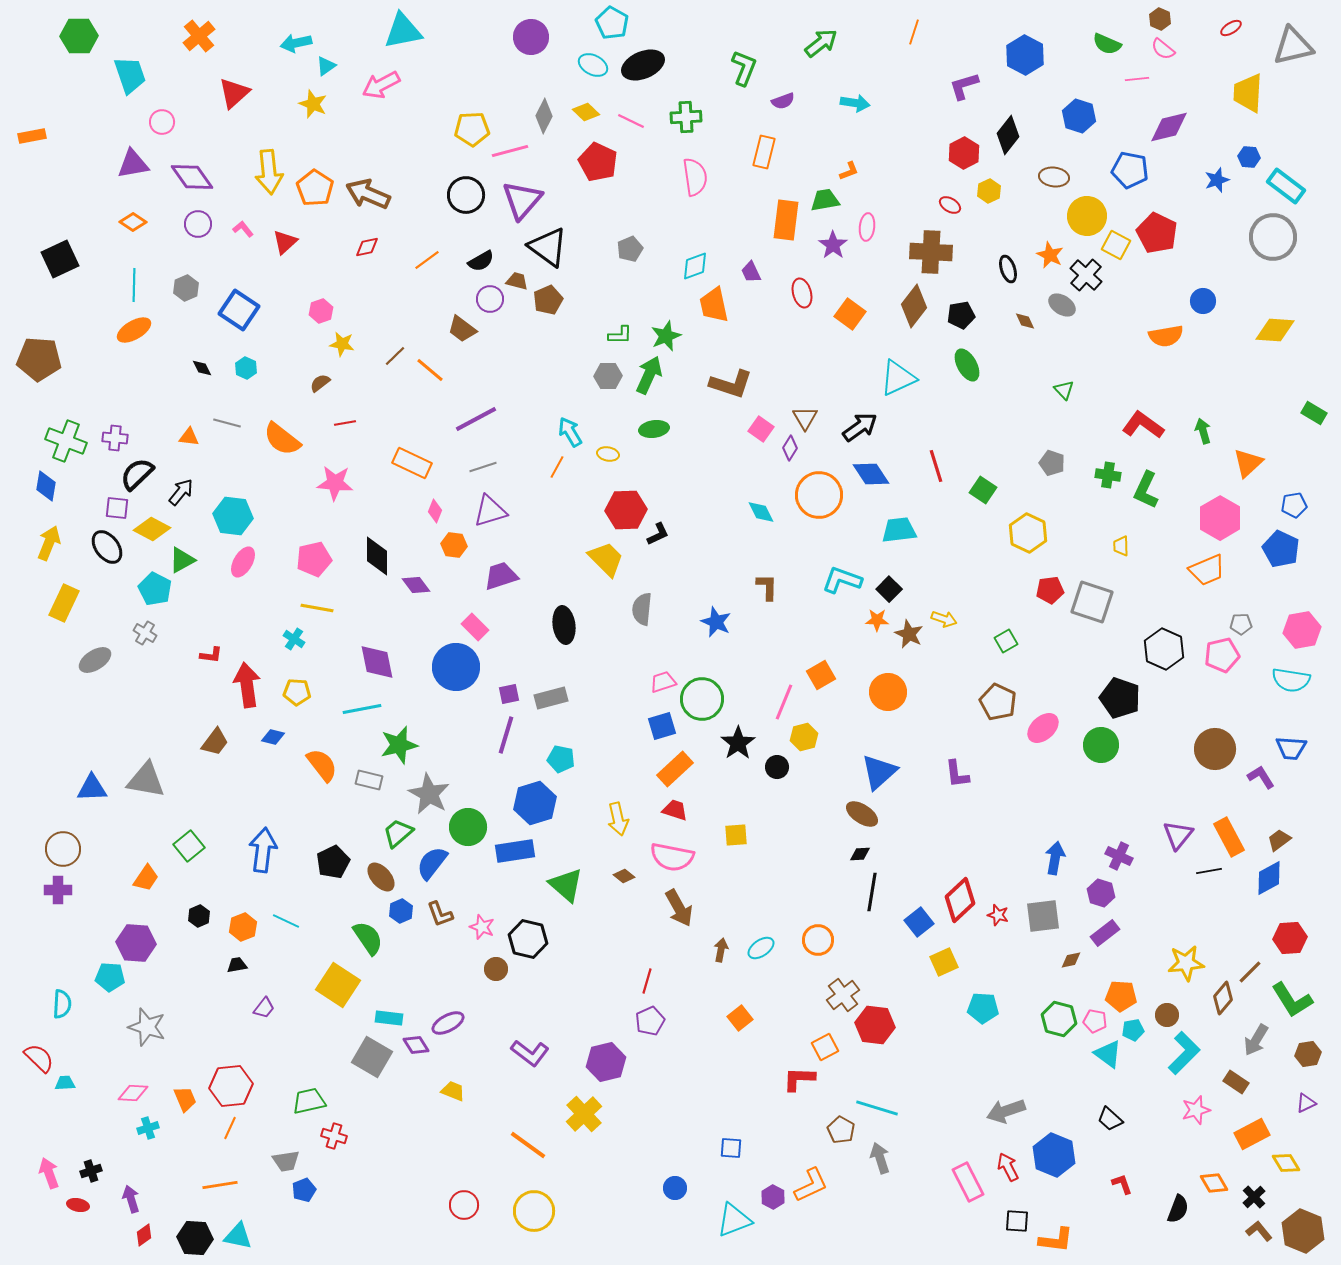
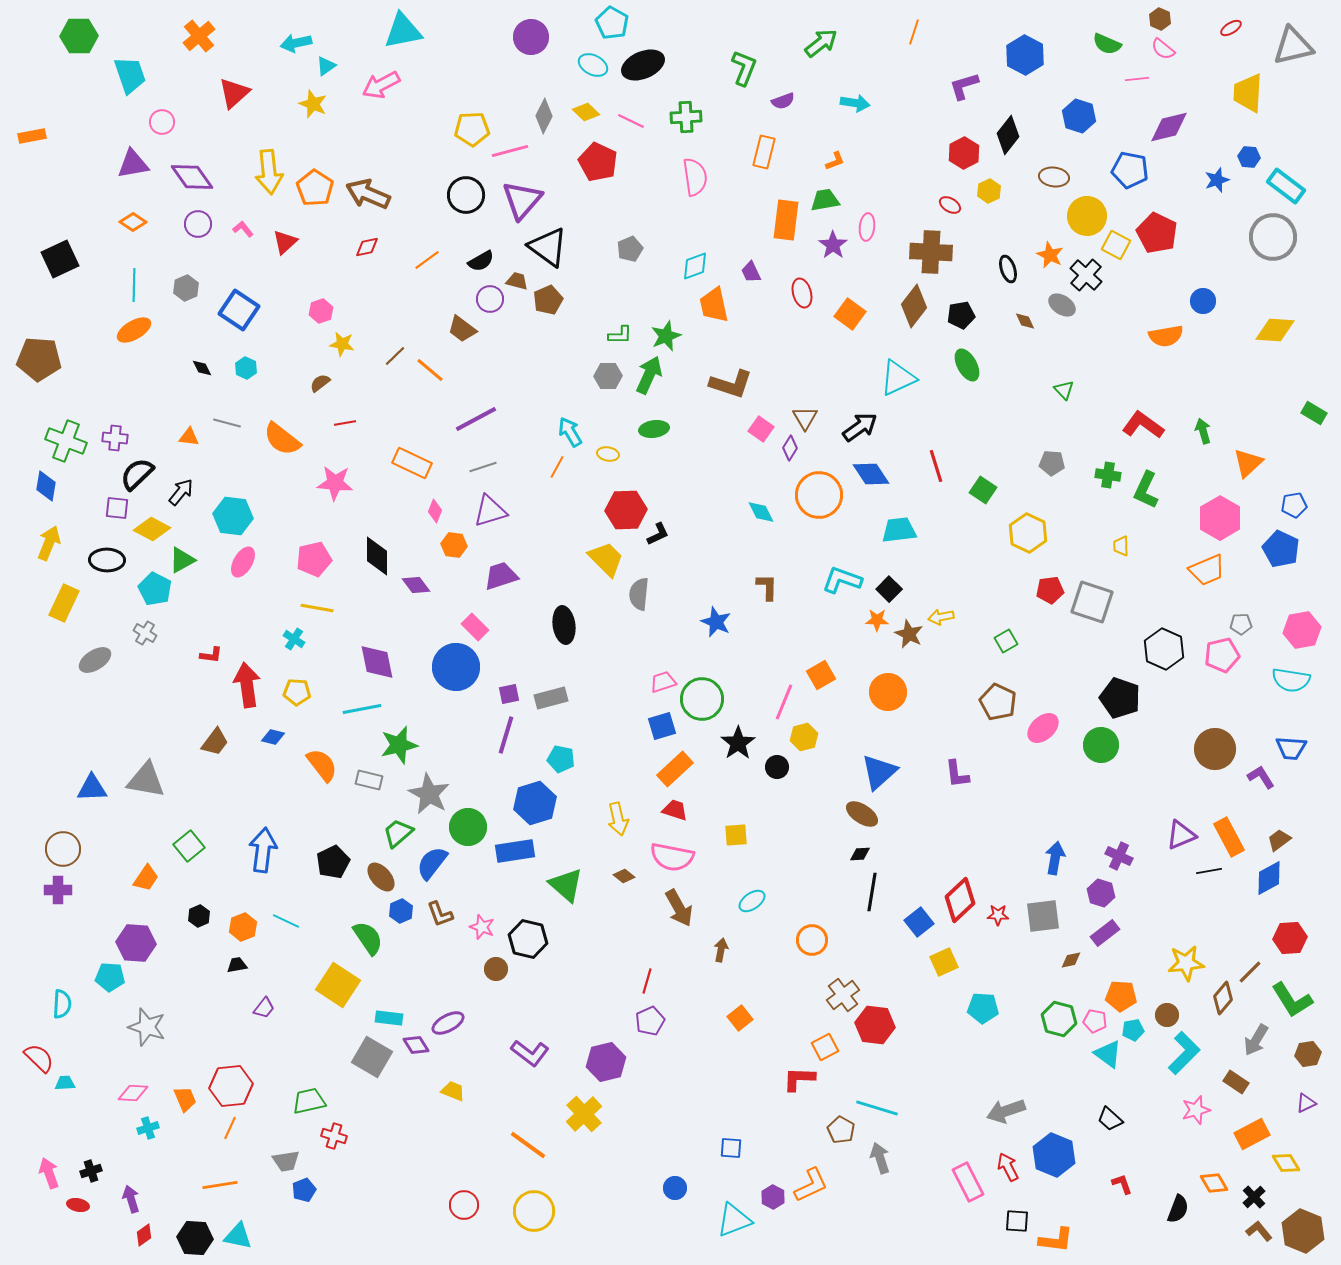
orange L-shape at (849, 171): moved 14 px left, 10 px up
gray pentagon at (1052, 463): rotated 15 degrees counterclockwise
black ellipse at (107, 547): moved 13 px down; rotated 52 degrees counterclockwise
gray semicircle at (642, 609): moved 3 px left, 15 px up
yellow arrow at (944, 619): moved 3 px left, 2 px up; rotated 150 degrees clockwise
purple triangle at (1178, 835): moved 3 px right; rotated 28 degrees clockwise
red star at (998, 915): rotated 15 degrees counterclockwise
orange circle at (818, 940): moved 6 px left
cyan ellipse at (761, 948): moved 9 px left, 47 px up
